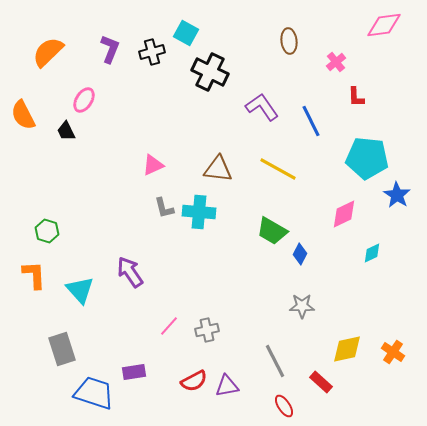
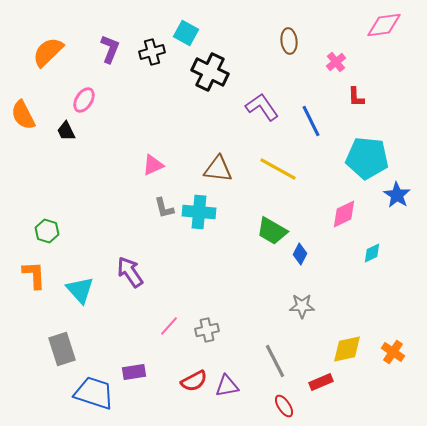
red rectangle at (321, 382): rotated 65 degrees counterclockwise
